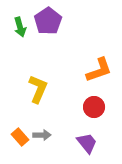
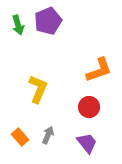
purple pentagon: rotated 12 degrees clockwise
green arrow: moved 2 px left, 2 px up
red circle: moved 5 px left
gray arrow: moved 6 px right; rotated 66 degrees counterclockwise
